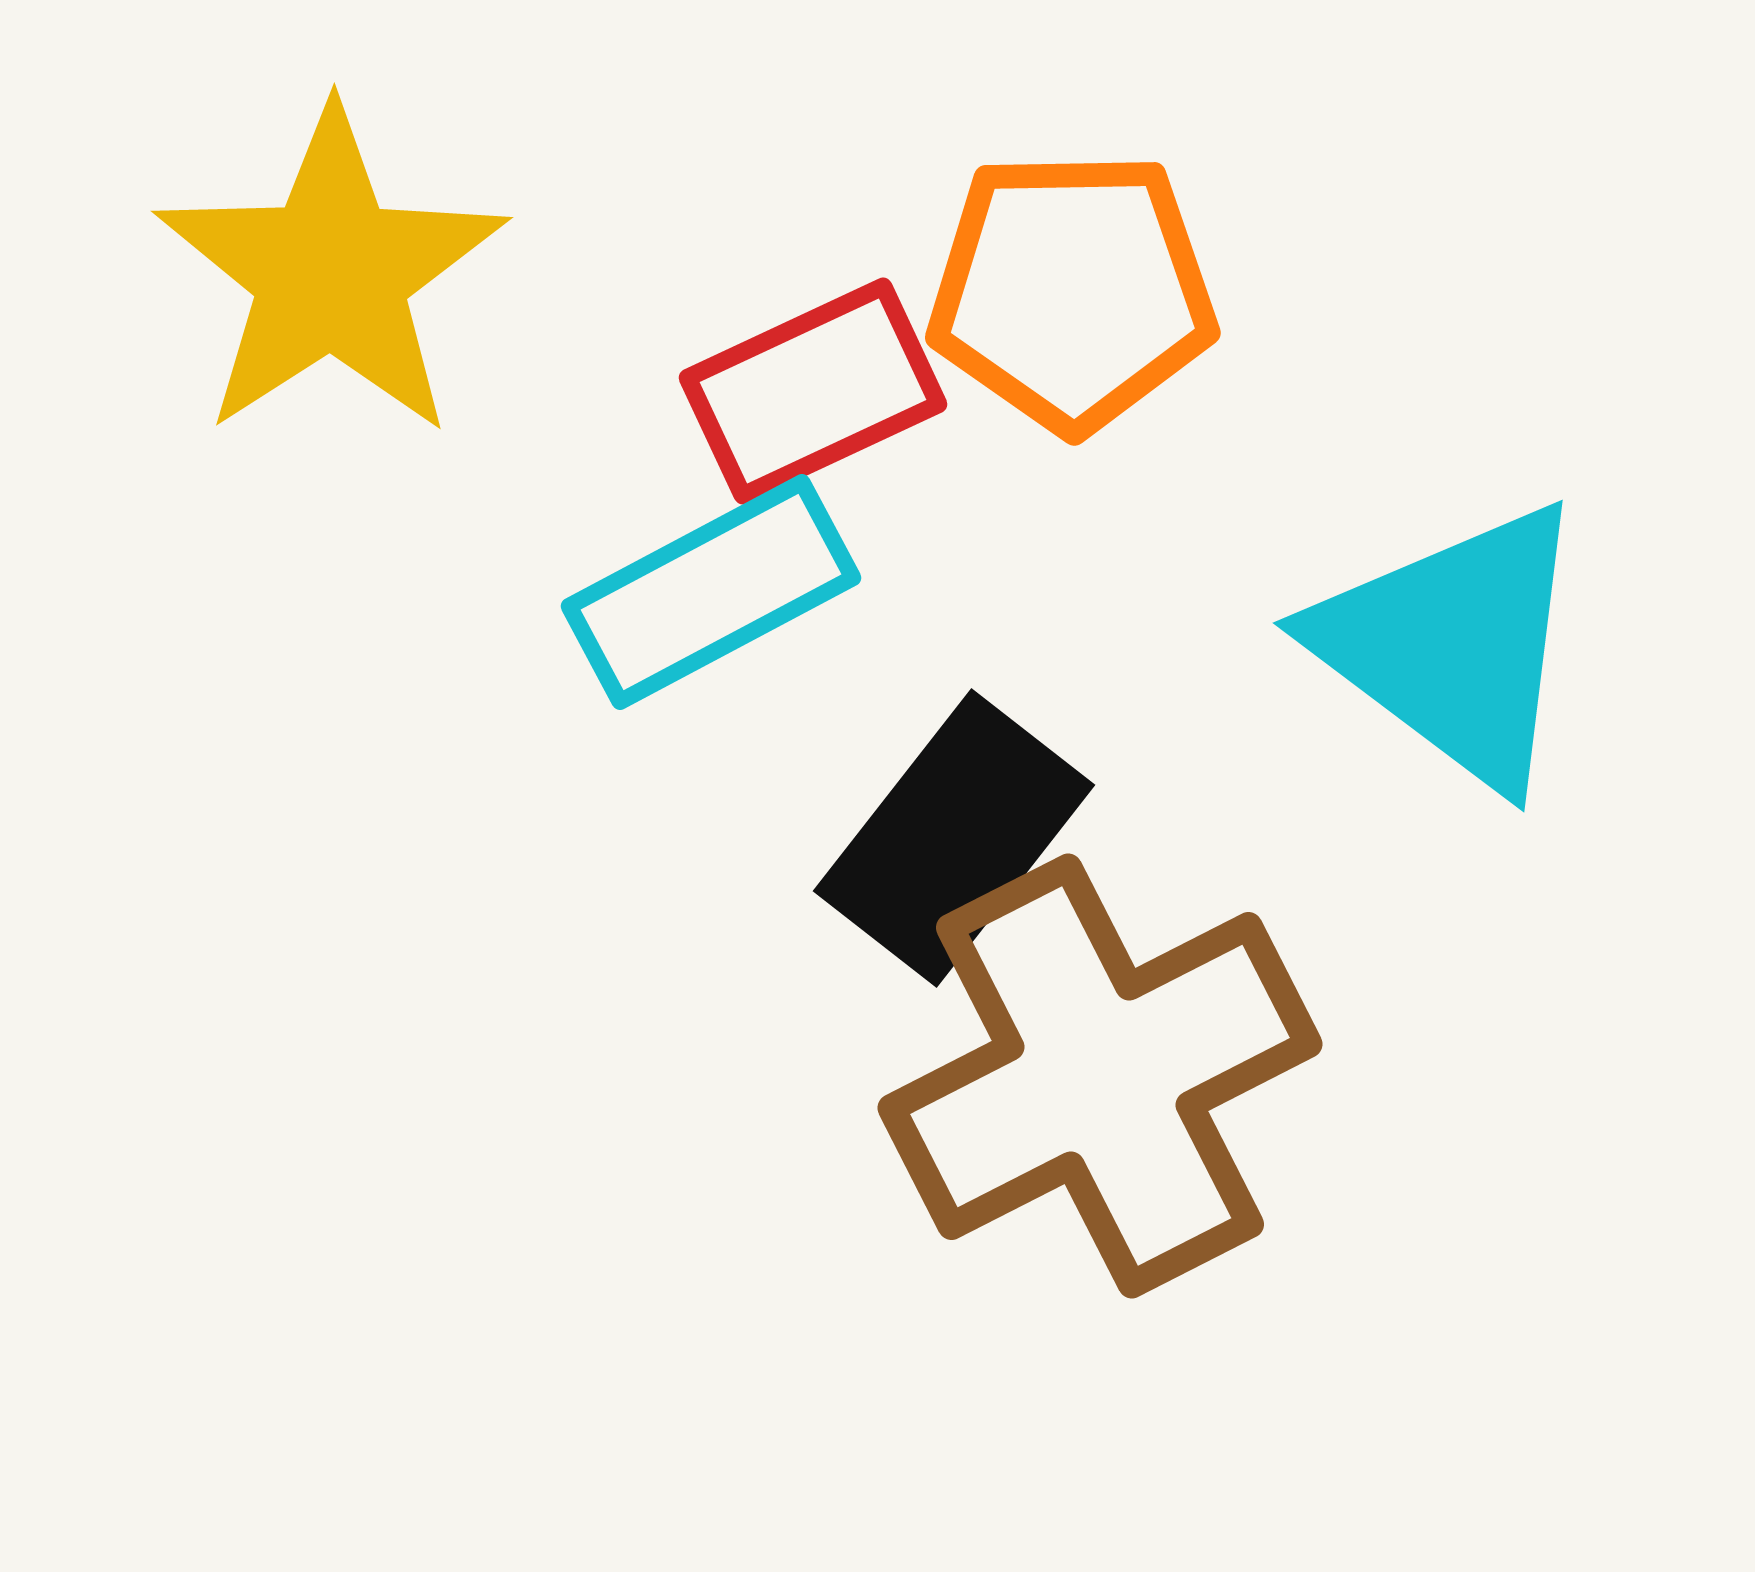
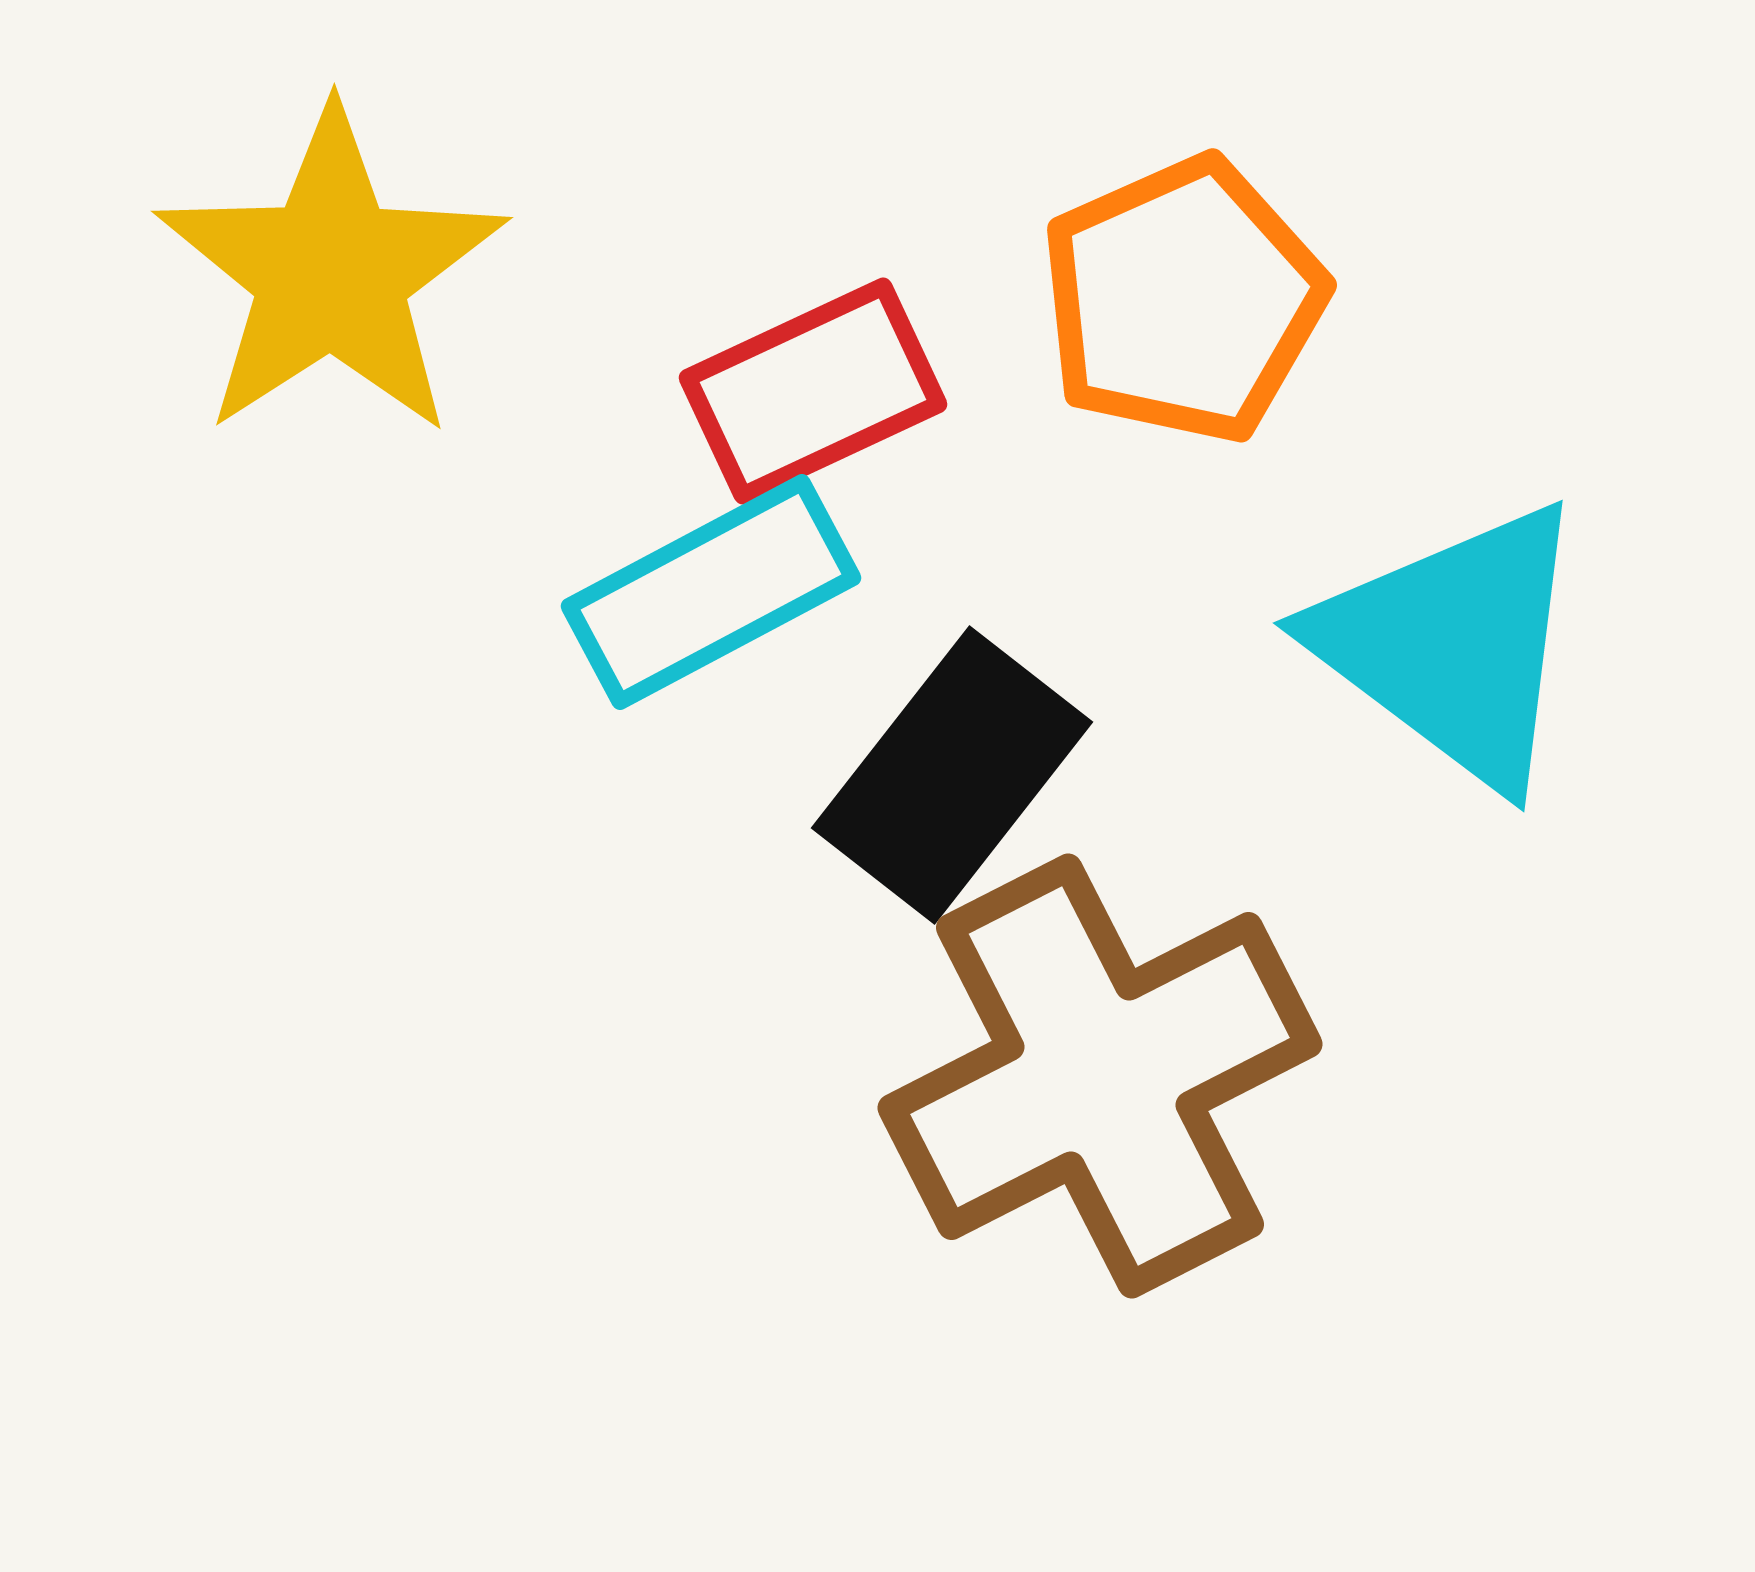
orange pentagon: moved 111 px right, 9 px down; rotated 23 degrees counterclockwise
black rectangle: moved 2 px left, 63 px up
